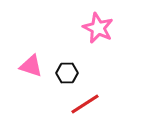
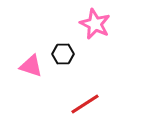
pink star: moved 3 px left, 4 px up
black hexagon: moved 4 px left, 19 px up
